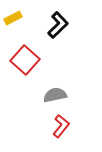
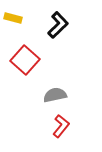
yellow rectangle: rotated 42 degrees clockwise
